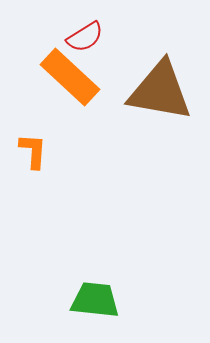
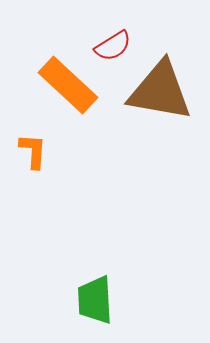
red semicircle: moved 28 px right, 9 px down
orange rectangle: moved 2 px left, 8 px down
green trapezoid: rotated 99 degrees counterclockwise
